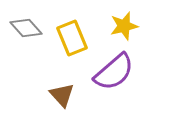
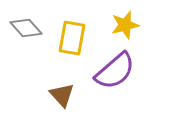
yellow star: moved 1 px right, 1 px up
yellow rectangle: rotated 32 degrees clockwise
purple semicircle: moved 1 px right, 1 px up
